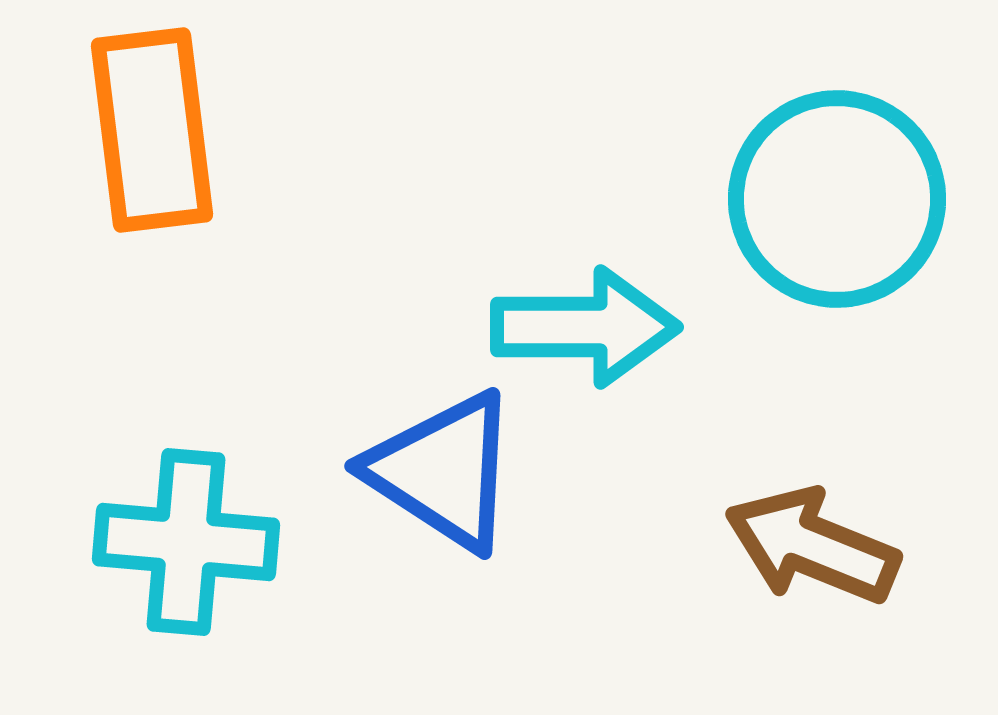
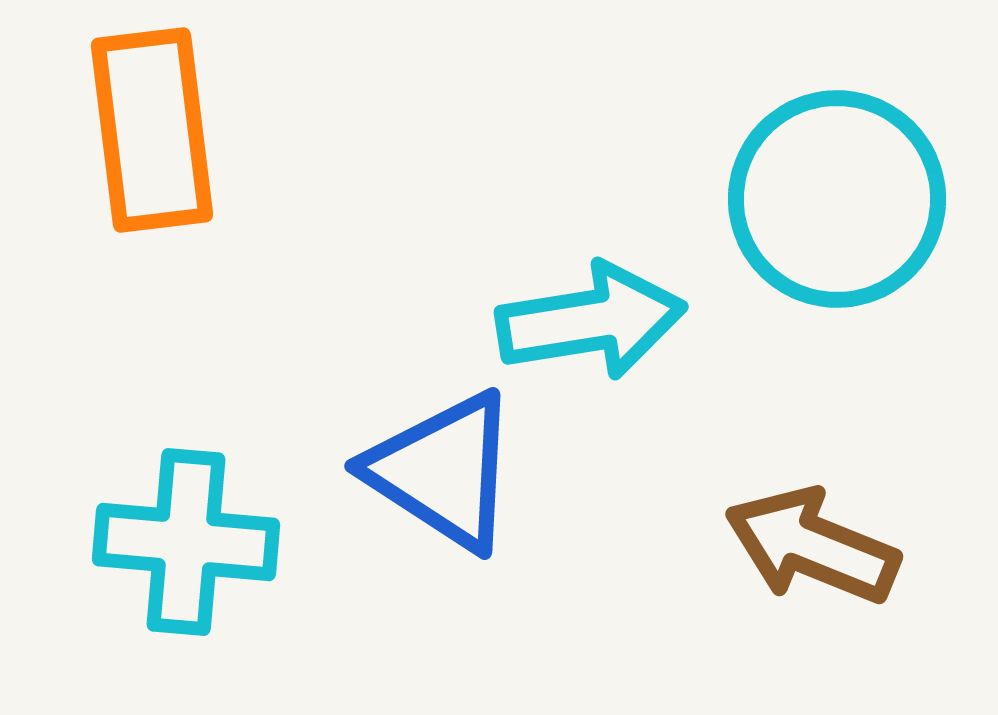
cyan arrow: moved 6 px right, 6 px up; rotated 9 degrees counterclockwise
